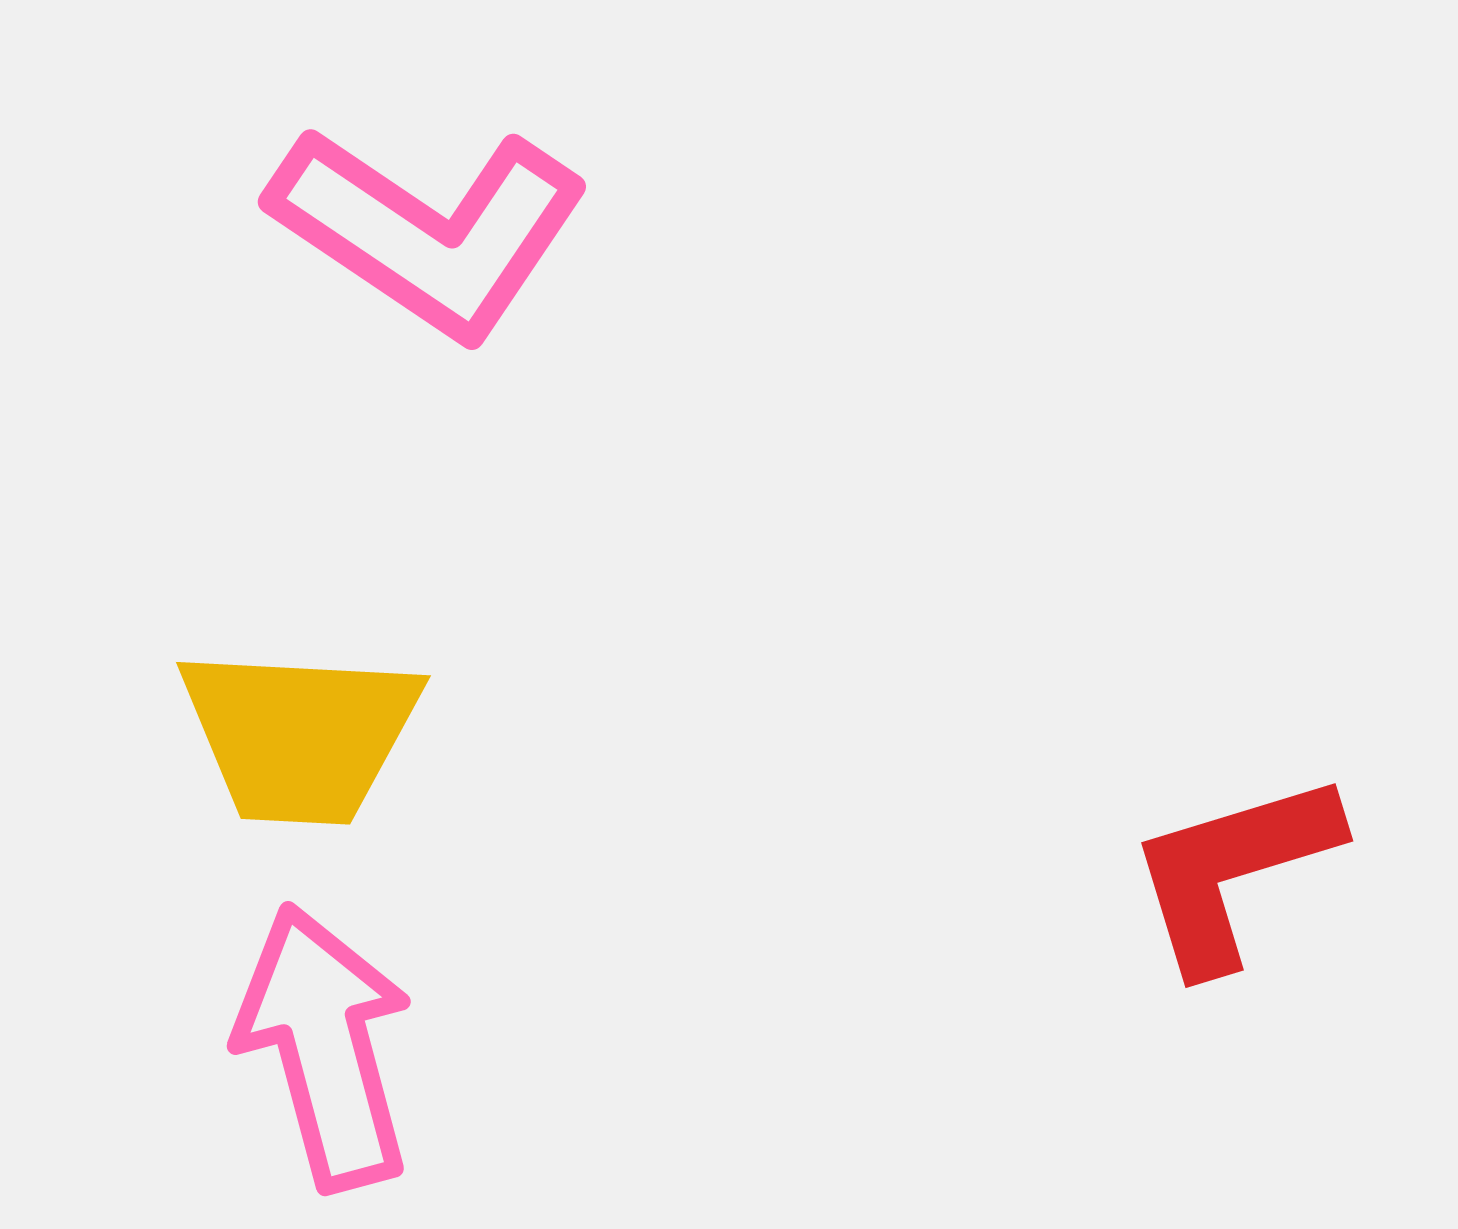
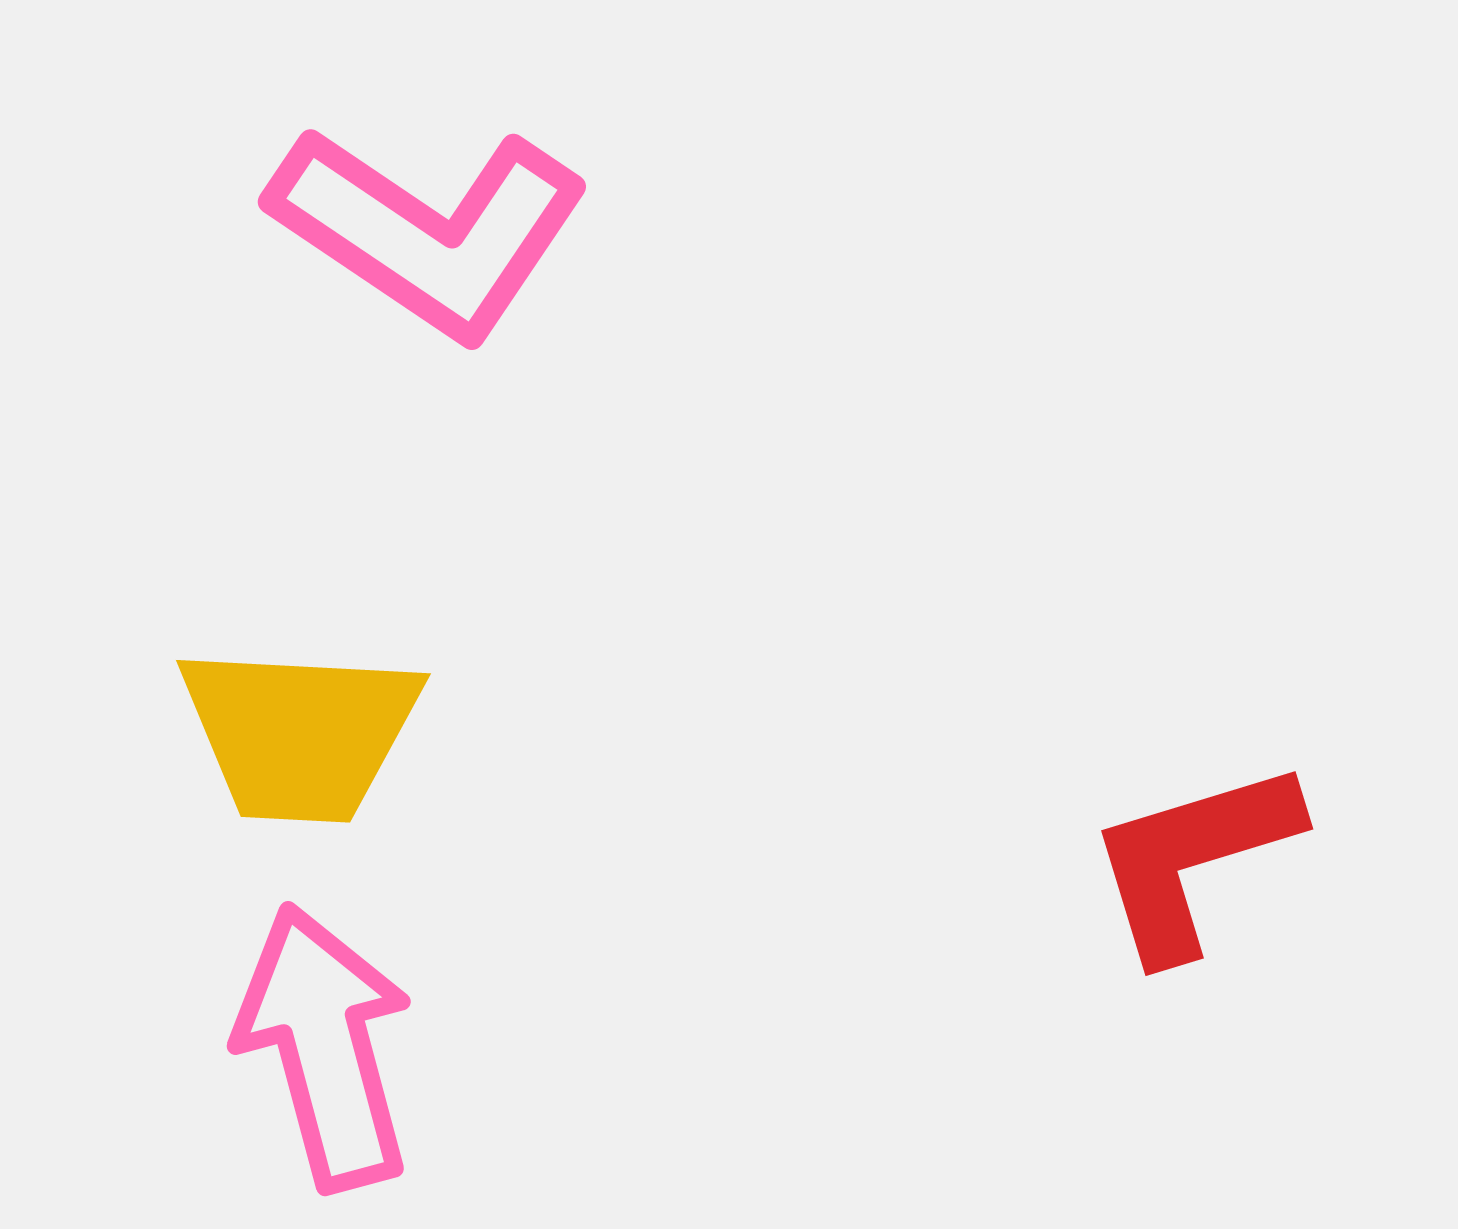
yellow trapezoid: moved 2 px up
red L-shape: moved 40 px left, 12 px up
